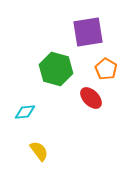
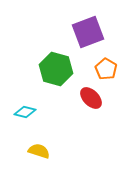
purple square: rotated 12 degrees counterclockwise
cyan diamond: rotated 20 degrees clockwise
yellow semicircle: rotated 35 degrees counterclockwise
